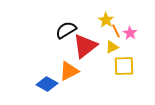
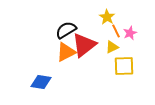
yellow star: moved 1 px right, 3 px up
pink star: rotated 16 degrees clockwise
red triangle: moved 1 px left, 1 px up
orange triangle: moved 3 px left, 19 px up
blue diamond: moved 6 px left, 2 px up; rotated 20 degrees counterclockwise
